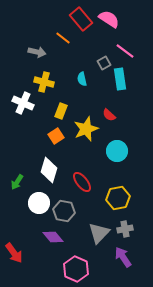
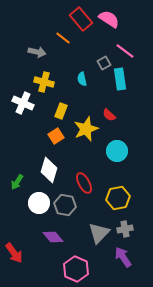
red ellipse: moved 2 px right, 1 px down; rotated 10 degrees clockwise
gray hexagon: moved 1 px right, 6 px up
